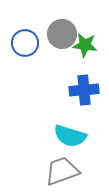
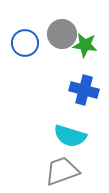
blue cross: rotated 20 degrees clockwise
